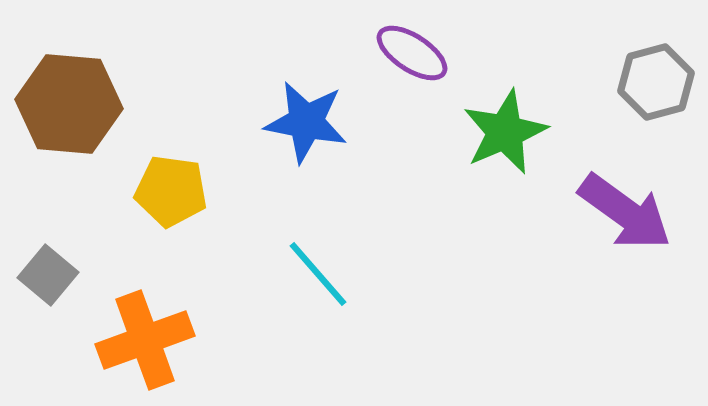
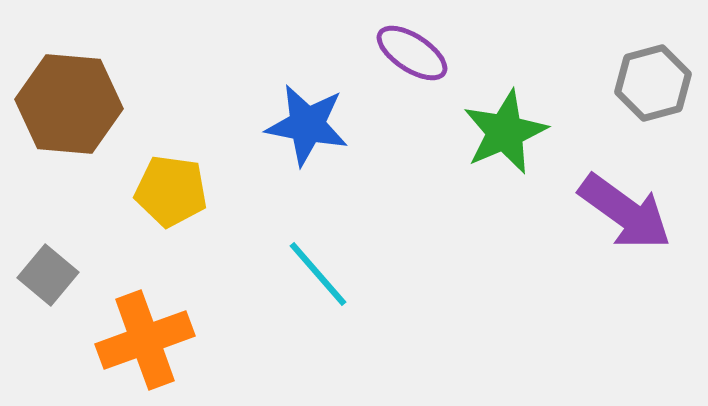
gray hexagon: moved 3 px left, 1 px down
blue star: moved 1 px right, 3 px down
